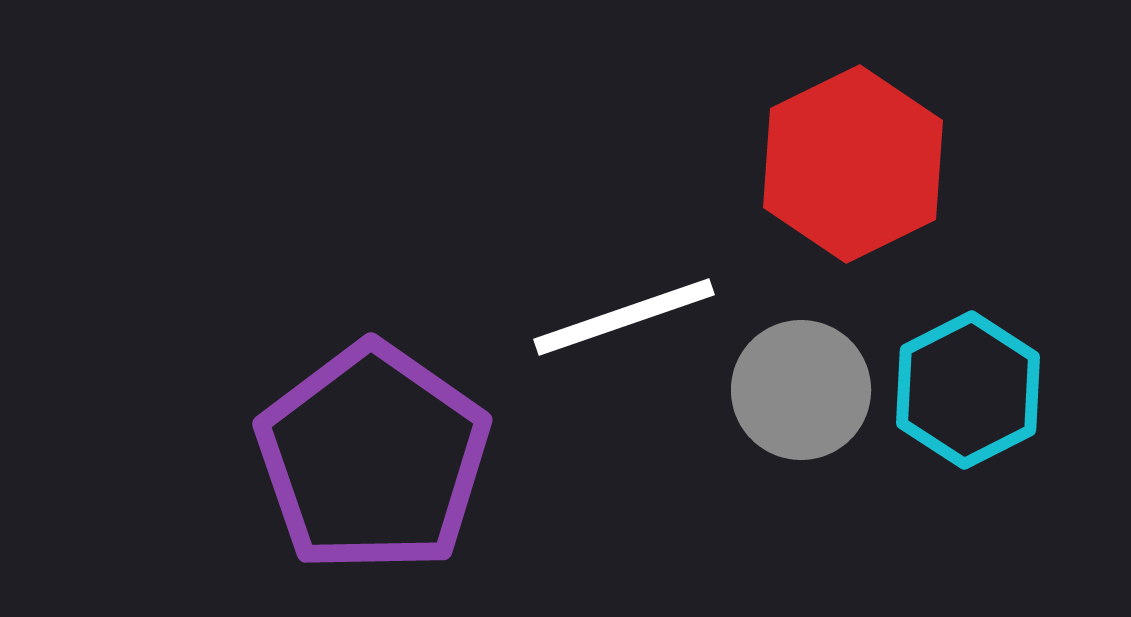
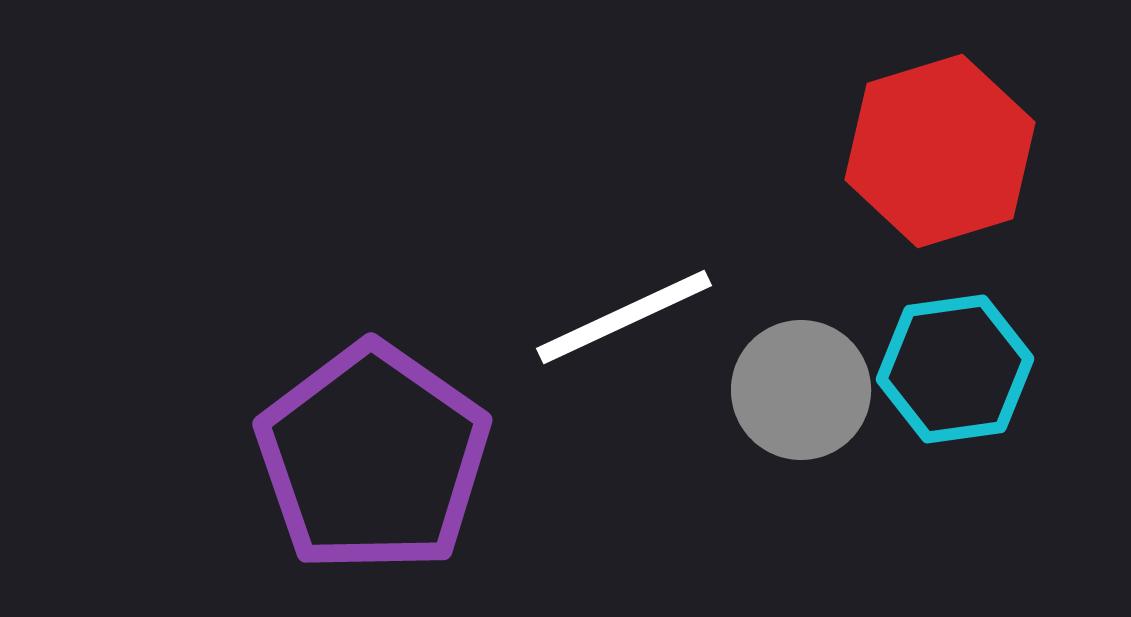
red hexagon: moved 87 px right, 13 px up; rotated 9 degrees clockwise
white line: rotated 6 degrees counterclockwise
cyan hexagon: moved 13 px left, 21 px up; rotated 19 degrees clockwise
